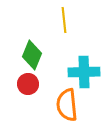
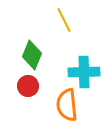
yellow line: rotated 20 degrees counterclockwise
red circle: moved 2 px down
